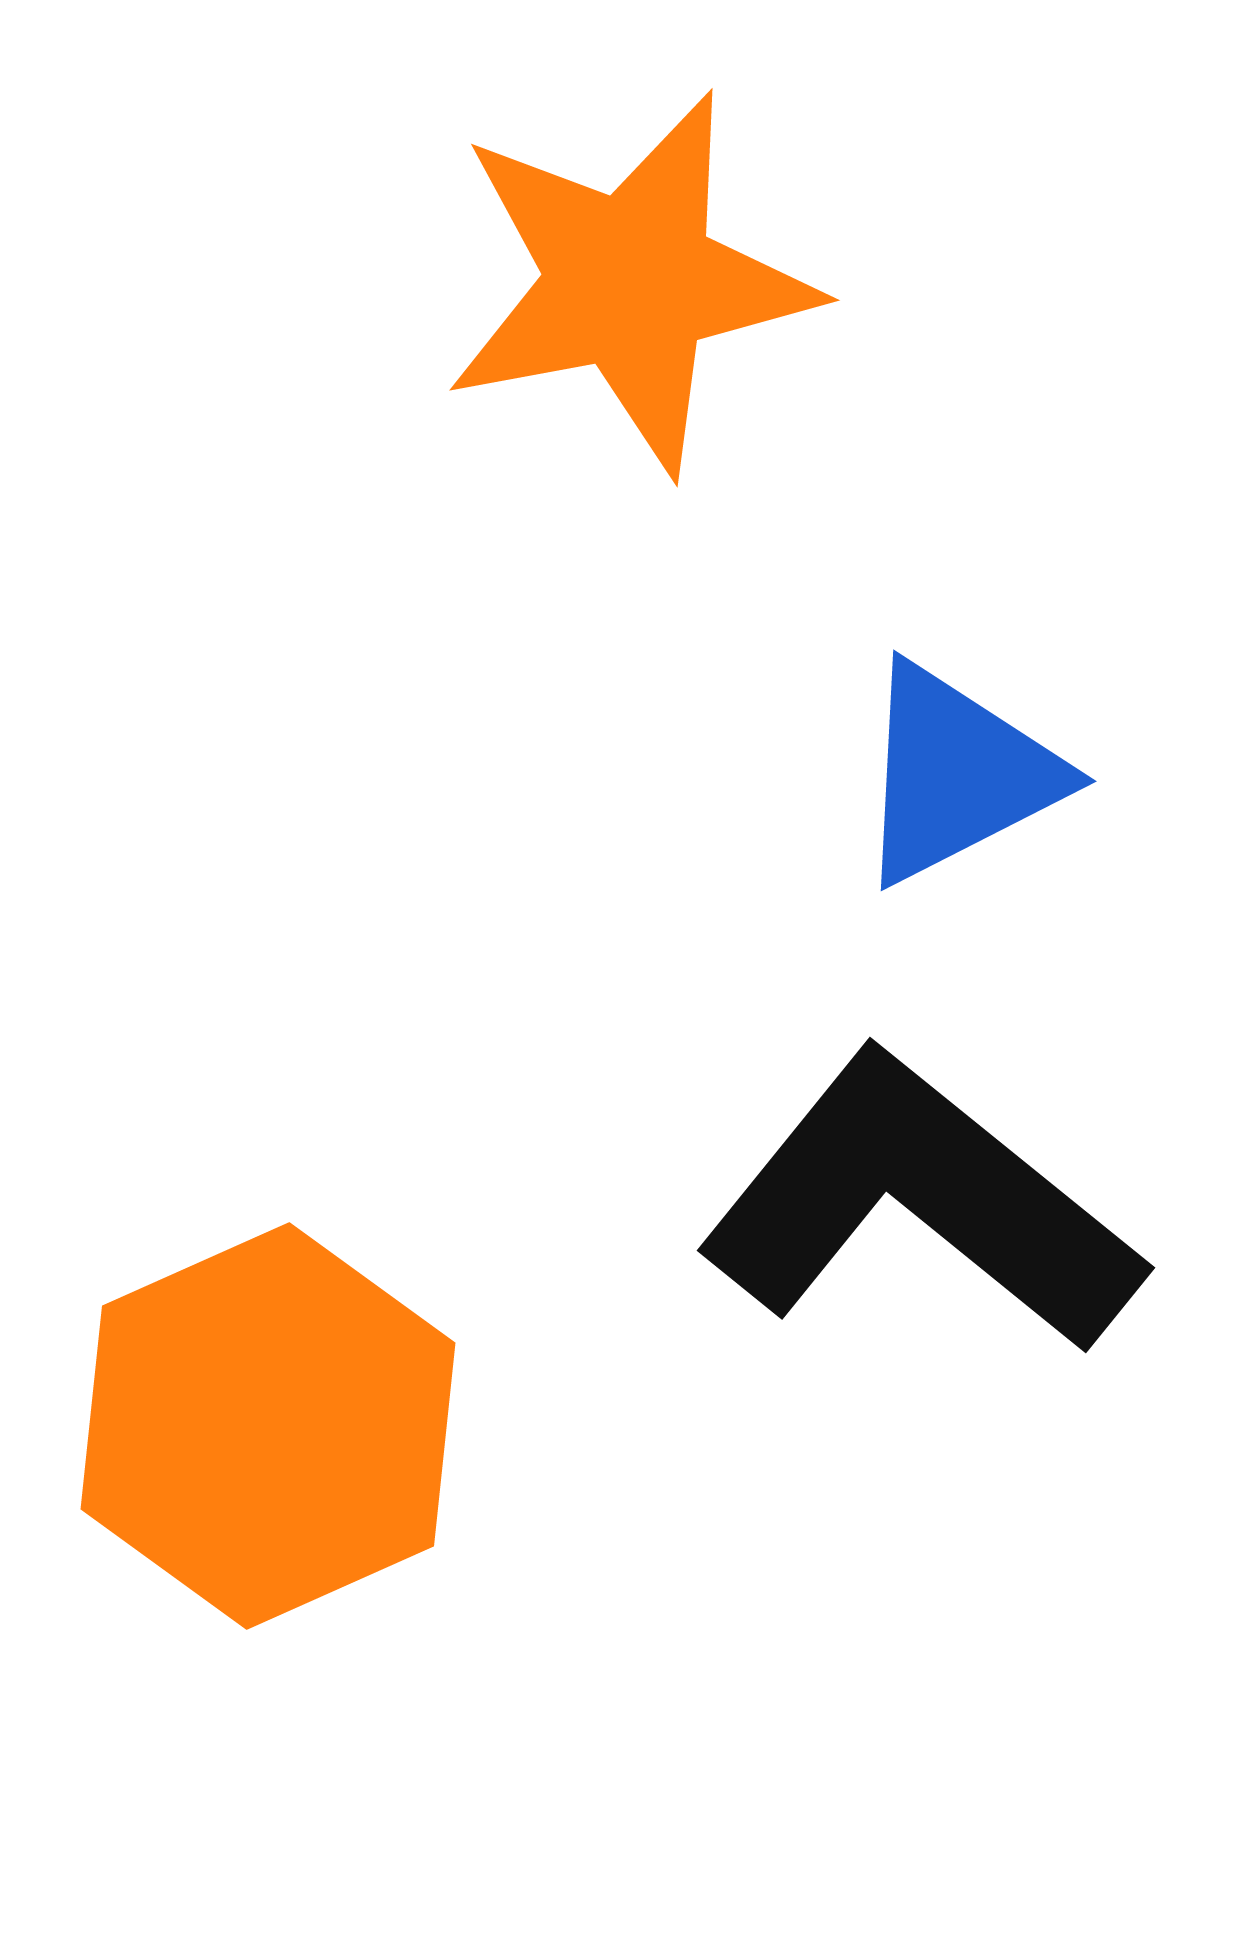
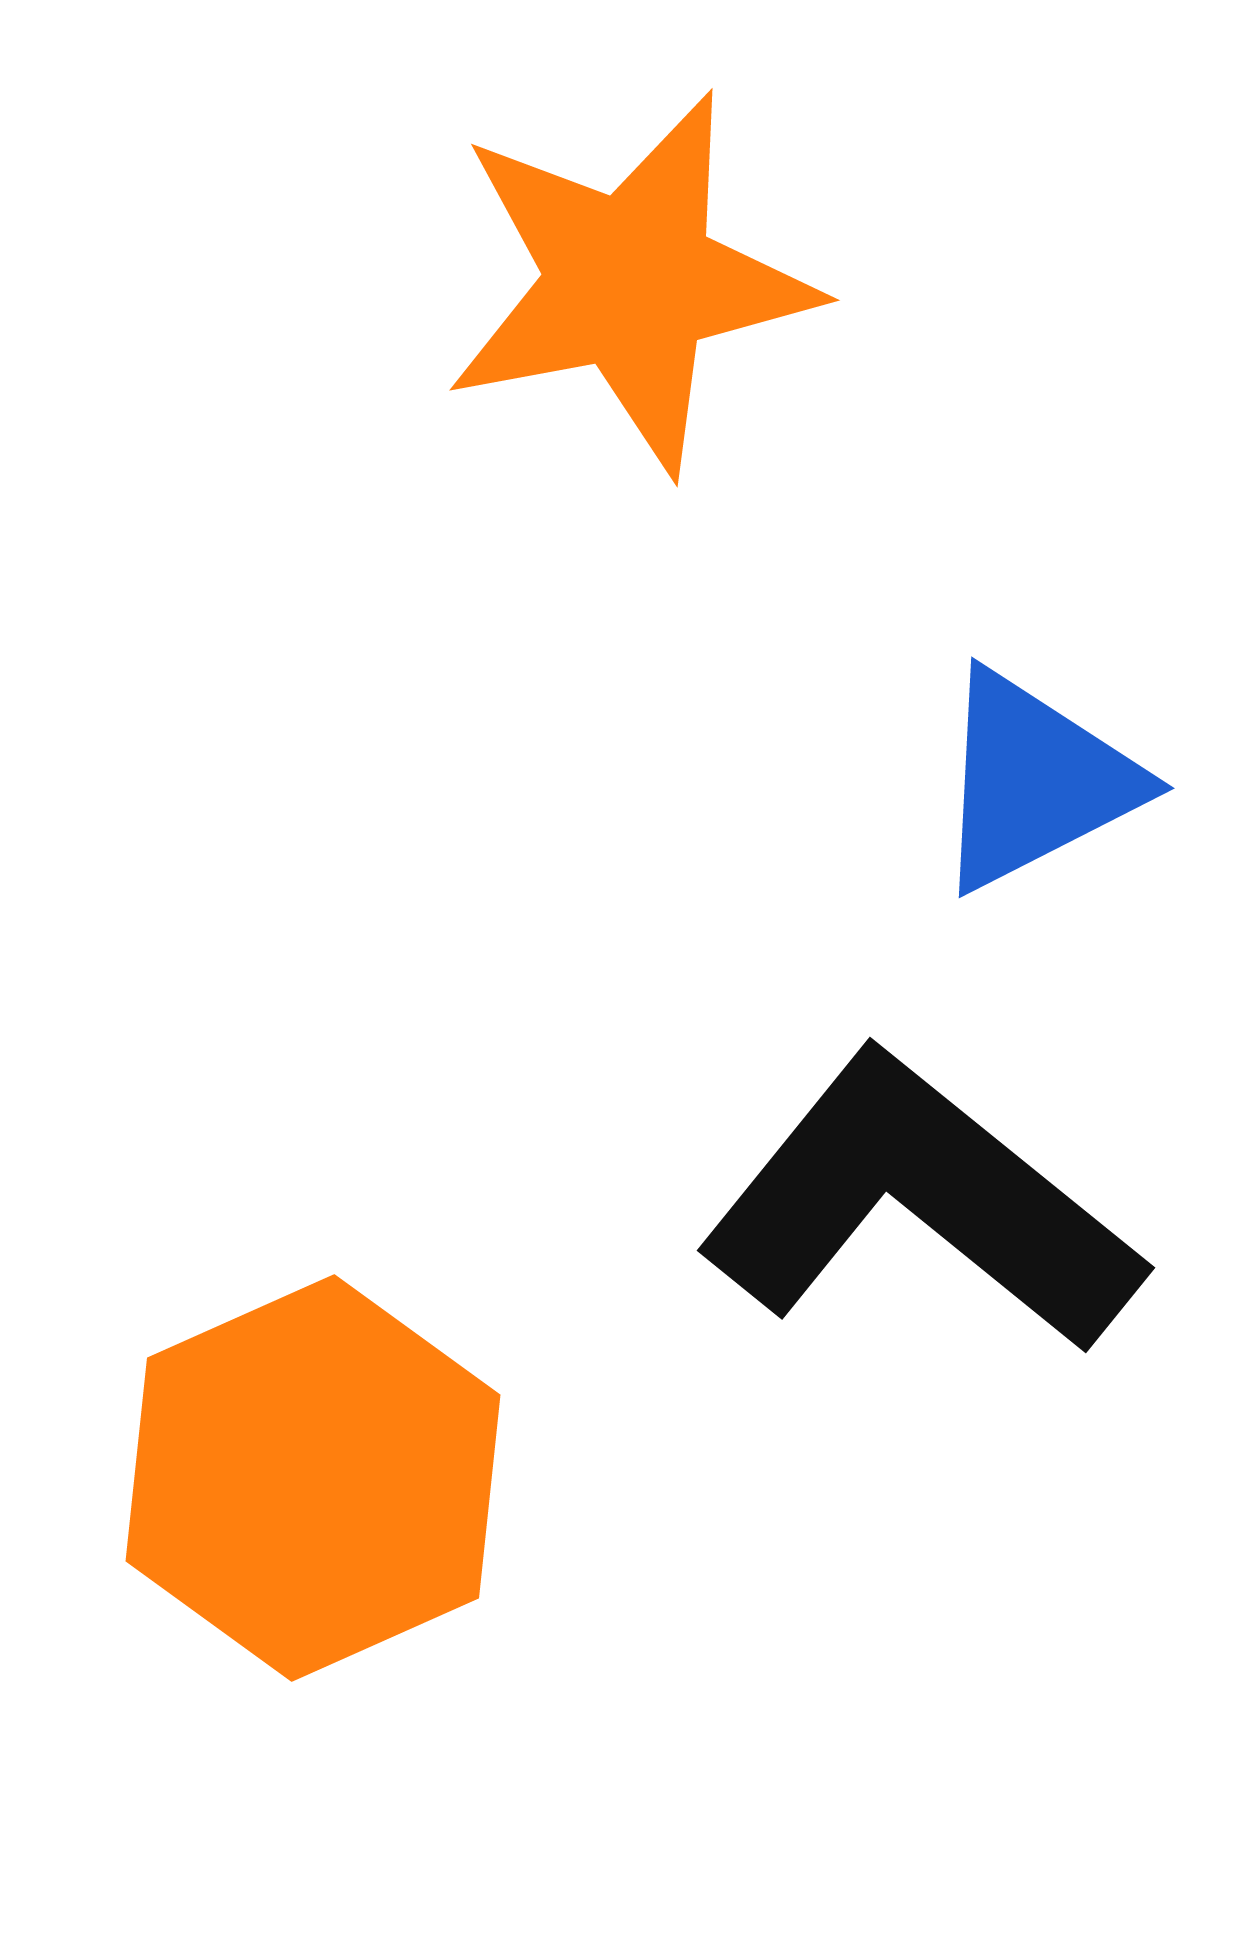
blue triangle: moved 78 px right, 7 px down
orange hexagon: moved 45 px right, 52 px down
